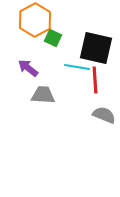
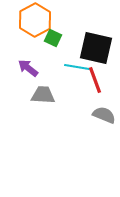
red line: rotated 16 degrees counterclockwise
